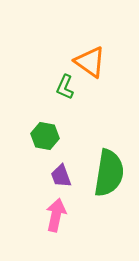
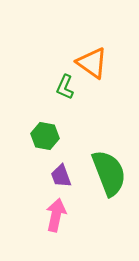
orange triangle: moved 2 px right, 1 px down
green semicircle: rotated 30 degrees counterclockwise
